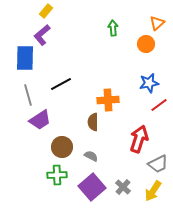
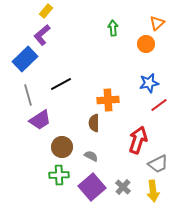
blue rectangle: moved 1 px down; rotated 45 degrees clockwise
brown semicircle: moved 1 px right, 1 px down
red arrow: moved 1 px left, 1 px down
green cross: moved 2 px right
yellow arrow: rotated 40 degrees counterclockwise
